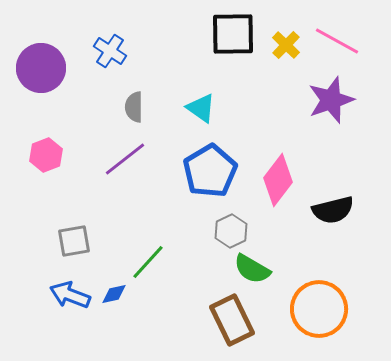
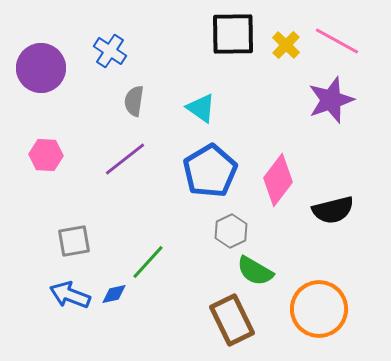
gray semicircle: moved 6 px up; rotated 8 degrees clockwise
pink hexagon: rotated 24 degrees clockwise
green semicircle: moved 3 px right, 2 px down
